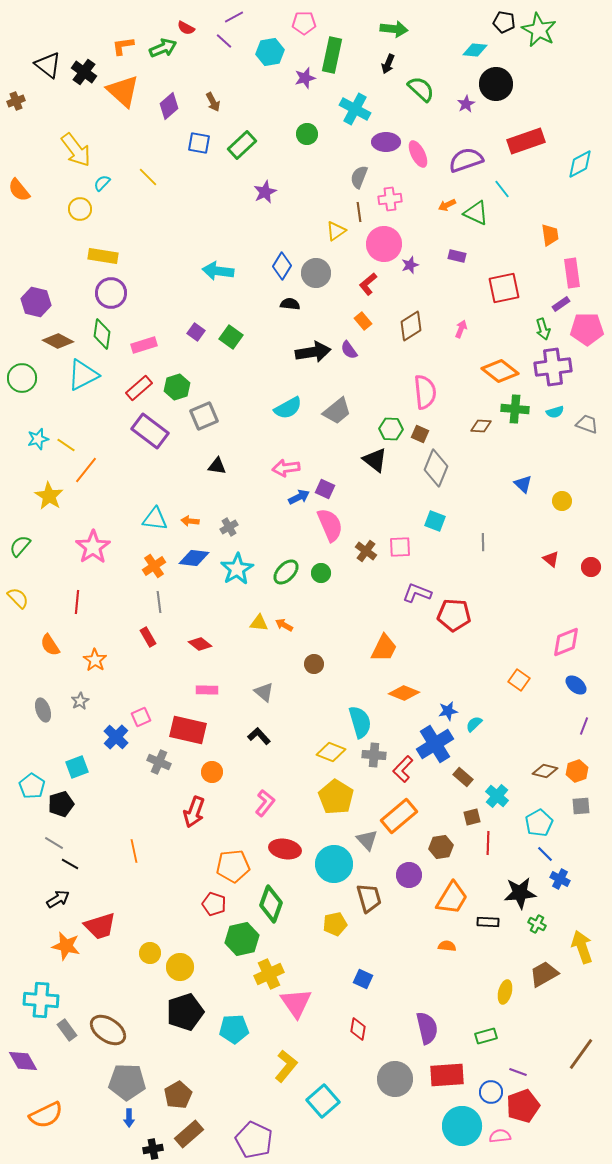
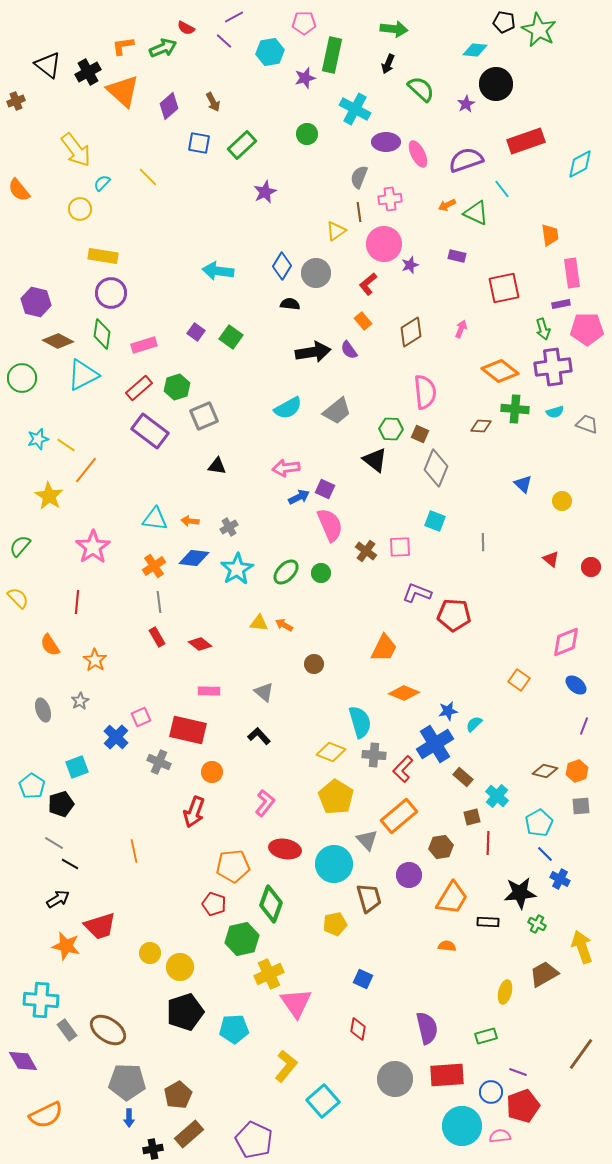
black cross at (84, 72): moved 4 px right; rotated 25 degrees clockwise
purple rectangle at (561, 304): rotated 24 degrees clockwise
brown diamond at (411, 326): moved 6 px down
red rectangle at (148, 637): moved 9 px right
pink rectangle at (207, 690): moved 2 px right, 1 px down
